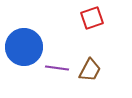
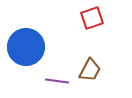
blue circle: moved 2 px right
purple line: moved 13 px down
